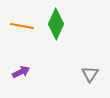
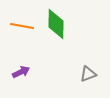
green diamond: rotated 24 degrees counterclockwise
gray triangle: moved 2 px left; rotated 36 degrees clockwise
